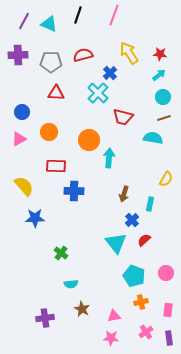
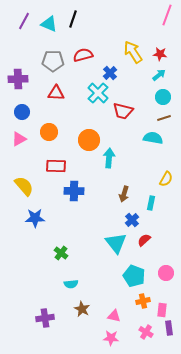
black line at (78, 15): moved 5 px left, 4 px down
pink line at (114, 15): moved 53 px right
yellow arrow at (129, 53): moved 4 px right, 1 px up
purple cross at (18, 55): moved 24 px down
gray pentagon at (51, 62): moved 2 px right, 1 px up
red trapezoid at (123, 117): moved 6 px up
cyan rectangle at (150, 204): moved 1 px right, 1 px up
orange cross at (141, 302): moved 2 px right, 1 px up
pink rectangle at (168, 310): moved 6 px left
pink triangle at (114, 316): rotated 24 degrees clockwise
pink cross at (146, 332): rotated 24 degrees counterclockwise
purple rectangle at (169, 338): moved 10 px up
